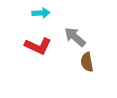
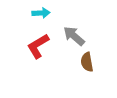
gray arrow: moved 1 px left, 1 px up
red L-shape: rotated 124 degrees clockwise
